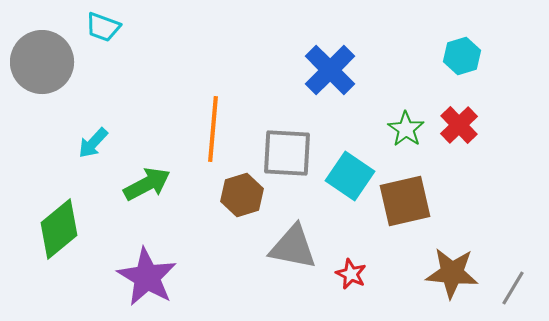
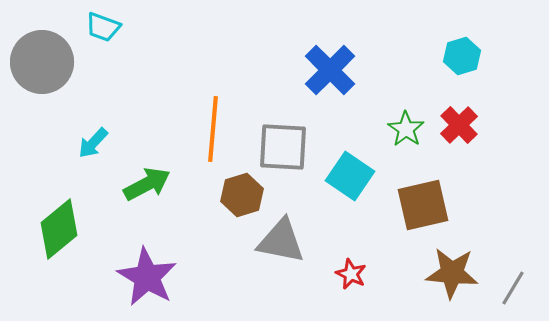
gray square: moved 4 px left, 6 px up
brown square: moved 18 px right, 4 px down
gray triangle: moved 12 px left, 6 px up
